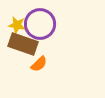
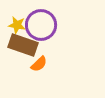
purple circle: moved 1 px right, 1 px down
brown rectangle: moved 1 px down
